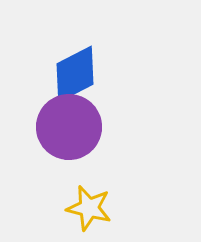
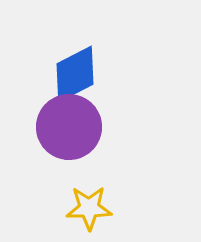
yellow star: rotated 15 degrees counterclockwise
